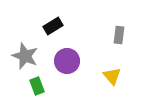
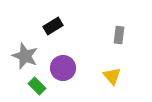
purple circle: moved 4 px left, 7 px down
green rectangle: rotated 24 degrees counterclockwise
